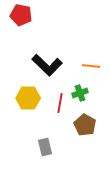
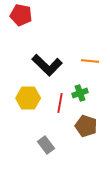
orange line: moved 1 px left, 5 px up
brown pentagon: moved 1 px right, 1 px down; rotated 10 degrees counterclockwise
gray rectangle: moved 1 px right, 2 px up; rotated 24 degrees counterclockwise
